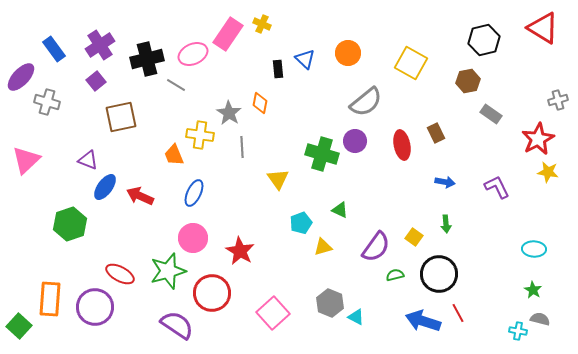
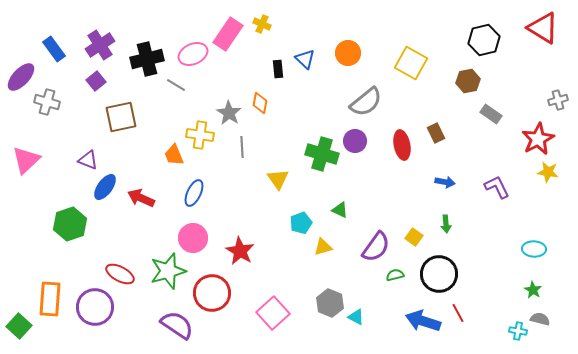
red arrow at (140, 196): moved 1 px right, 2 px down
